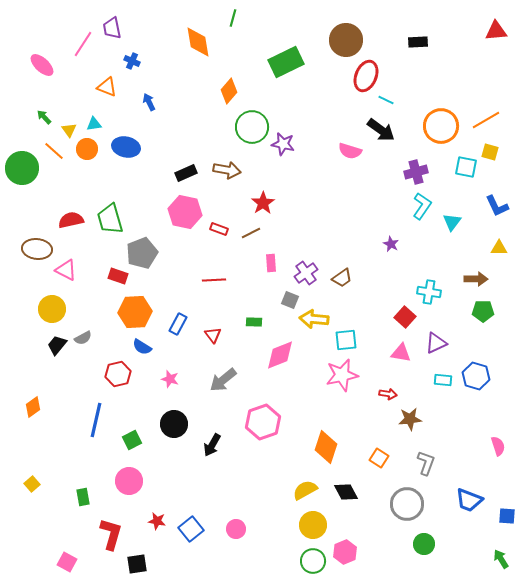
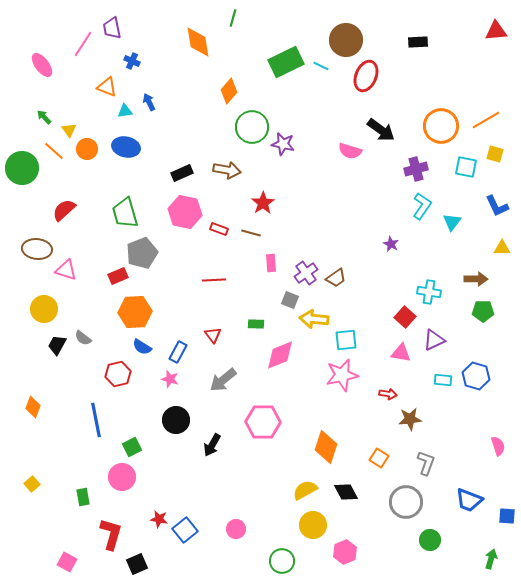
pink ellipse at (42, 65): rotated 10 degrees clockwise
cyan line at (386, 100): moved 65 px left, 34 px up
cyan triangle at (94, 124): moved 31 px right, 13 px up
yellow square at (490, 152): moved 5 px right, 2 px down
purple cross at (416, 172): moved 3 px up
black rectangle at (186, 173): moved 4 px left
green trapezoid at (110, 219): moved 15 px right, 6 px up
red semicircle at (71, 220): moved 7 px left, 10 px up; rotated 30 degrees counterclockwise
brown line at (251, 233): rotated 42 degrees clockwise
yellow triangle at (499, 248): moved 3 px right
pink triangle at (66, 270): rotated 10 degrees counterclockwise
red rectangle at (118, 276): rotated 42 degrees counterclockwise
brown trapezoid at (342, 278): moved 6 px left
yellow circle at (52, 309): moved 8 px left
green rectangle at (254, 322): moved 2 px right, 2 px down
blue rectangle at (178, 324): moved 28 px down
gray semicircle at (83, 338): rotated 66 degrees clockwise
purple triangle at (436, 343): moved 2 px left, 3 px up
black trapezoid at (57, 345): rotated 10 degrees counterclockwise
orange diamond at (33, 407): rotated 35 degrees counterclockwise
blue line at (96, 420): rotated 24 degrees counterclockwise
pink hexagon at (263, 422): rotated 20 degrees clockwise
black circle at (174, 424): moved 2 px right, 4 px up
green square at (132, 440): moved 7 px down
pink circle at (129, 481): moved 7 px left, 4 px up
gray circle at (407, 504): moved 1 px left, 2 px up
red star at (157, 521): moved 2 px right, 2 px up
blue square at (191, 529): moved 6 px left, 1 px down
green circle at (424, 544): moved 6 px right, 4 px up
green arrow at (501, 559): moved 10 px left; rotated 48 degrees clockwise
green circle at (313, 561): moved 31 px left
black square at (137, 564): rotated 15 degrees counterclockwise
